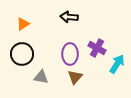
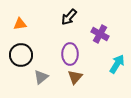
black arrow: rotated 54 degrees counterclockwise
orange triangle: moved 3 px left; rotated 24 degrees clockwise
purple cross: moved 3 px right, 14 px up
black circle: moved 1 px left, 1 px down
gray triangle: rotated 49 degrees counterclockwise
